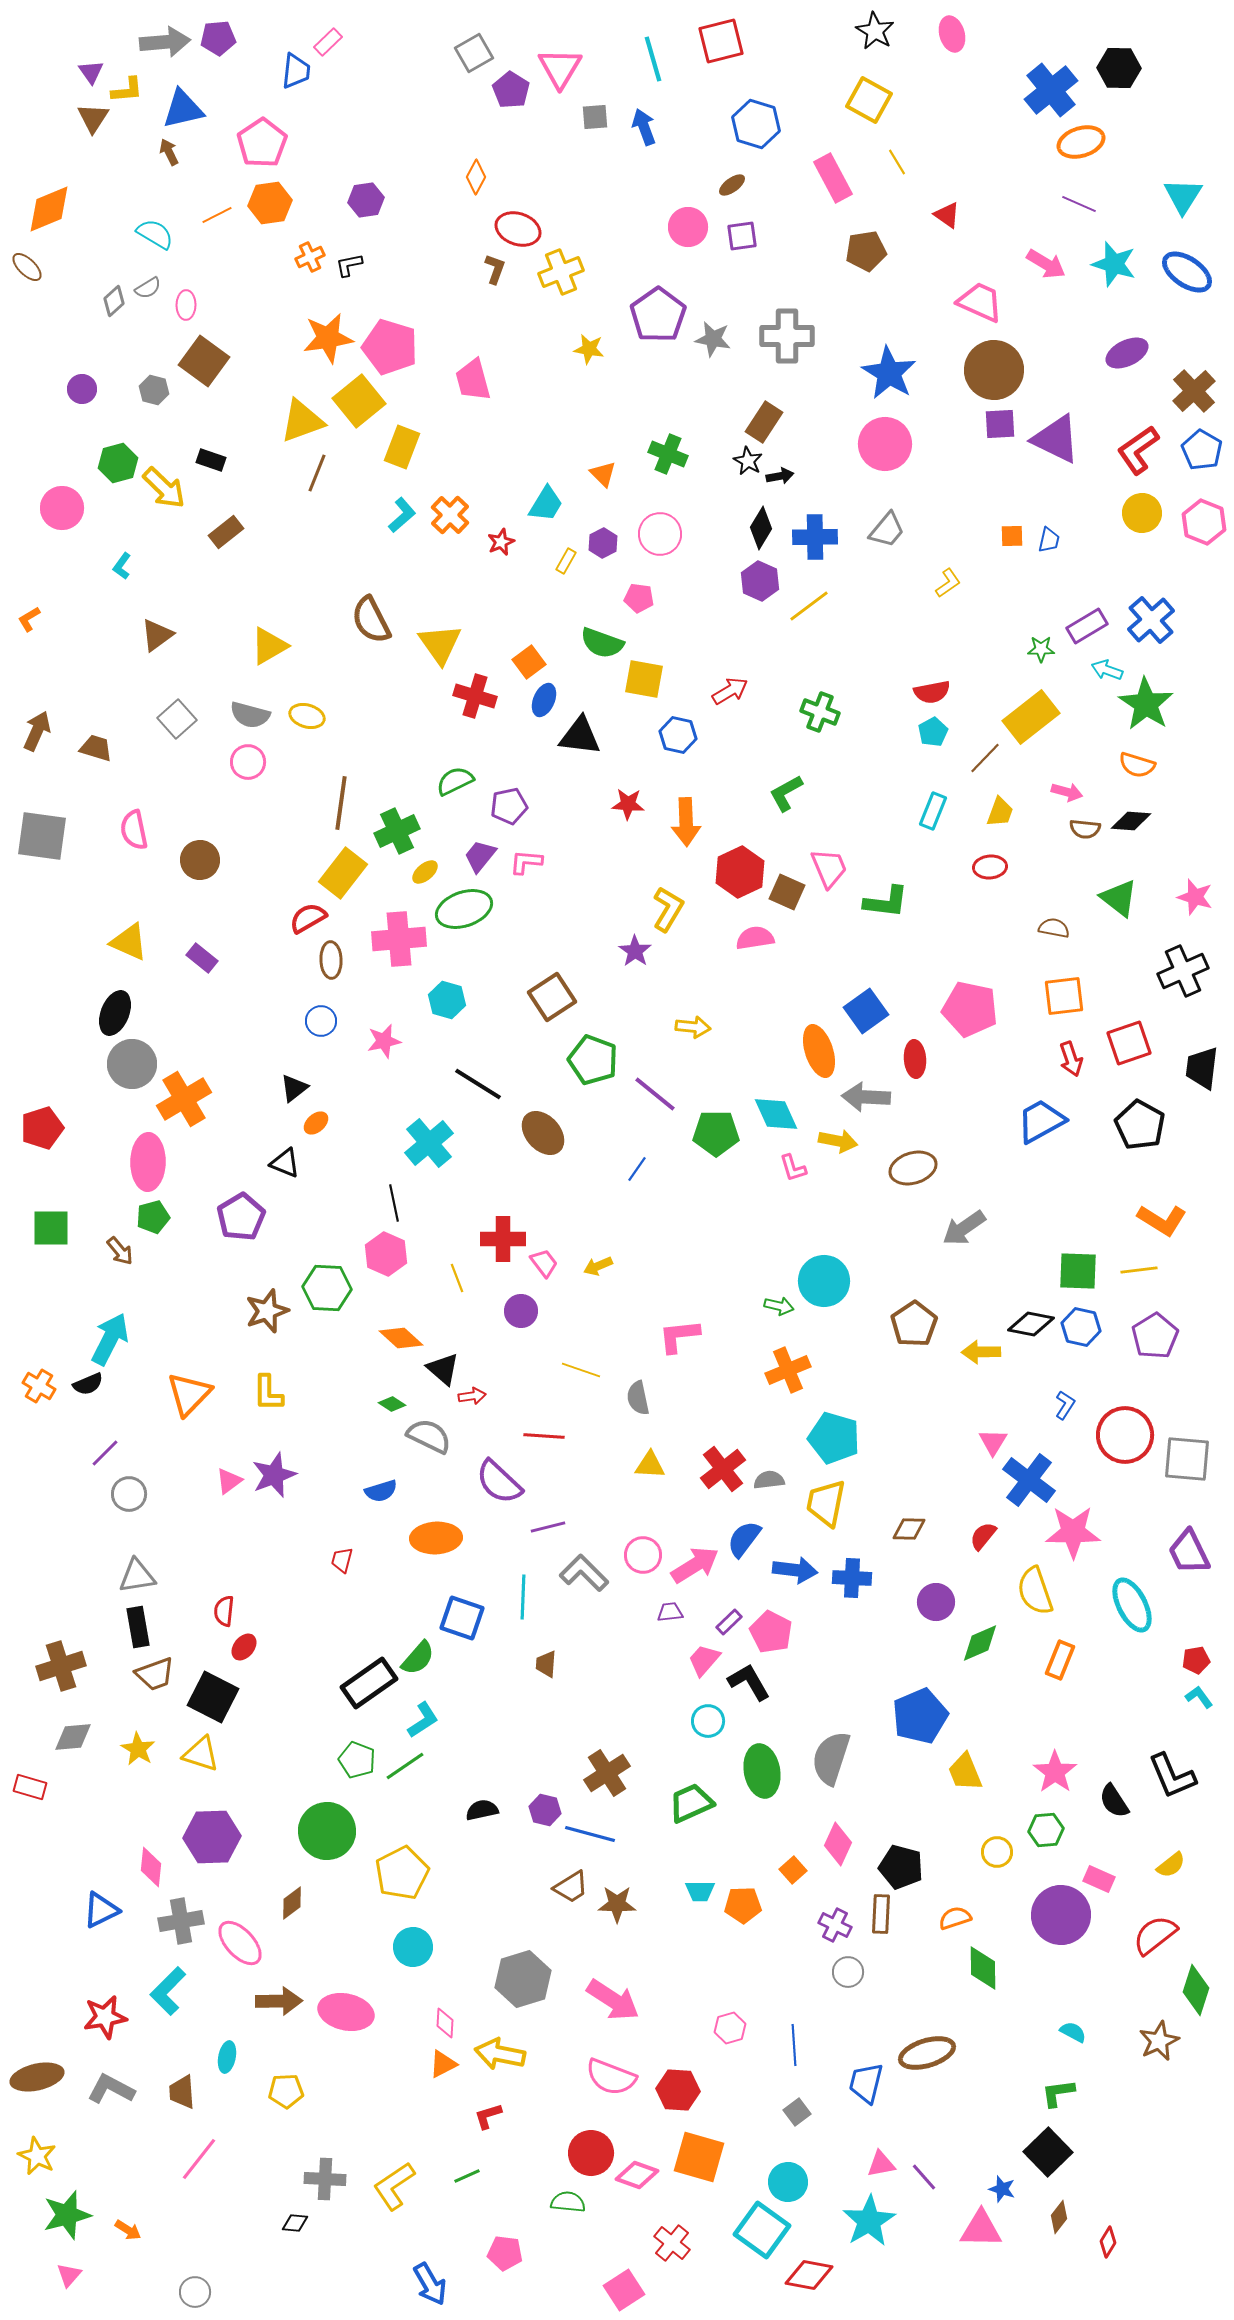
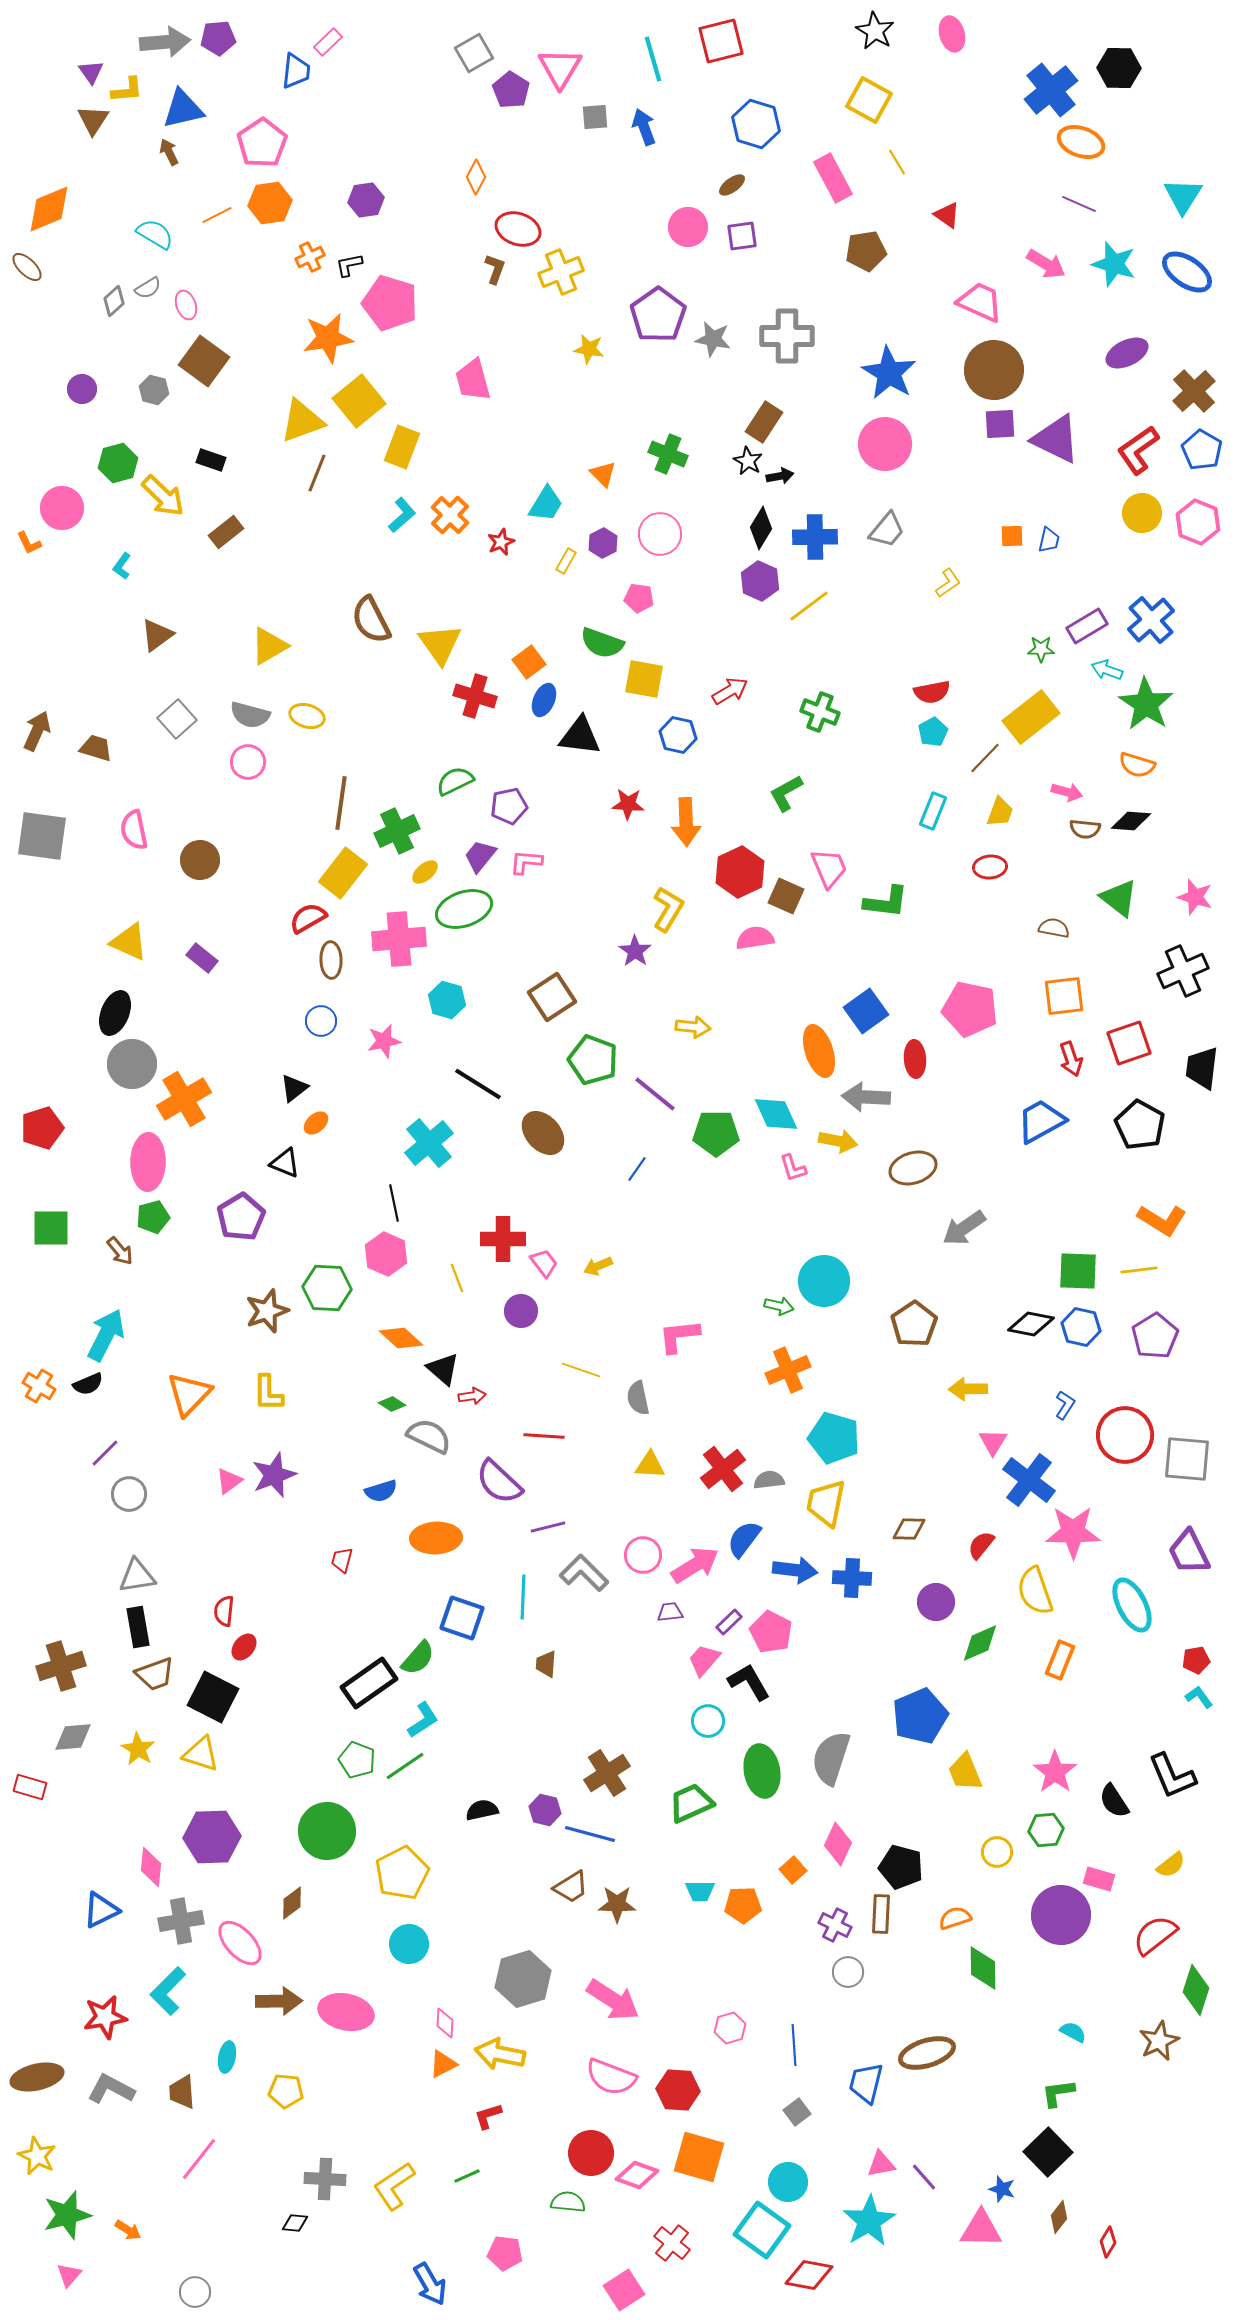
brown triangle at (93, 118): moved 2 px down
orange ellipse at (1081, 142): rotated 36 degrees clockwise
pink ellipse at (186, 305): rotated 20 degrees counterclockwise
pink pentagon at (390, 347): moved 44 px up
yellow arrow at (164, 488): moved 1 px left, 8 px down
pink hexagon at (1204, 522): moved 6 px left
orange L-shape at (29, 619): moved 76 px up; rotated 84 degrees counterclockwise
brown square at (787, 892): moved 1 px left, 4 px down
cyan arrow at (110, 1339): moved 4 px left, 4 px up
yellow arrow at (981, 1352): moved 13 px left, 37 px down
red semicircle at (983, 1536): moved 2 px left, 9 px down
pink rectangle at (1099, 1879): rotated 8 degrees counterclockwise
cyan circle at (413, 1947): moved 4 px left, 3 px up
yellow pentagon at (286, 2091): rotated 8 degrees clockwise
